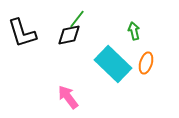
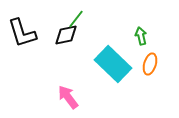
green line: moved 1 px left
green arrow: moved 7 px right, 5 px down
black diamond: moved 3 px left
orange ellipse: moved 4 px right, 1 px down
